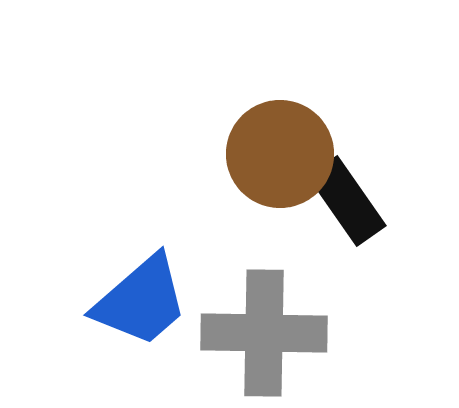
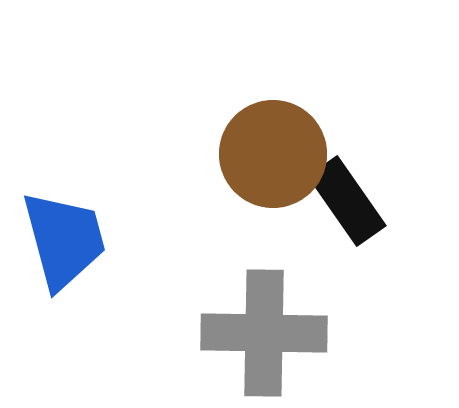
brown circle: moved 7 px left
blue trapezoid: moved 77 px left, 61 px up; rotated 64 degrees counterclockwise
